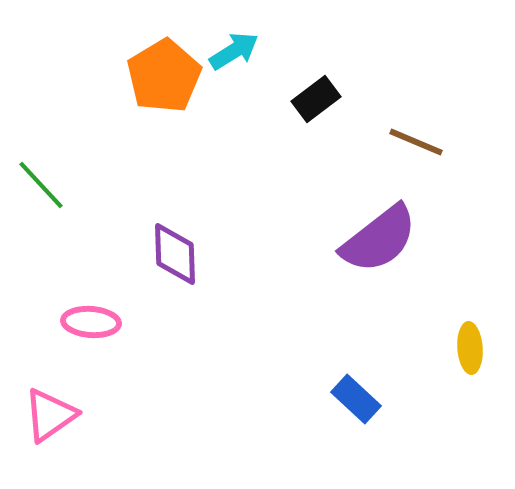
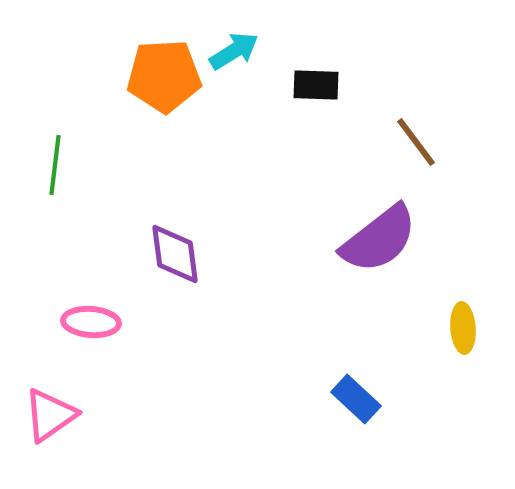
orange pentagon: rotated 28 degrees clockwise
black rectangle: moved 14 px up; rotated 39 degrees clockwise
brown line: rotated 30 degrees clockwise
green line: moved 14 px right, 20 px up; rotated 50 degrees clockwise
purple diamond: rotated 6 degrees counterclockwise
yellow ellipse: moved 7 px left, 20 px up
